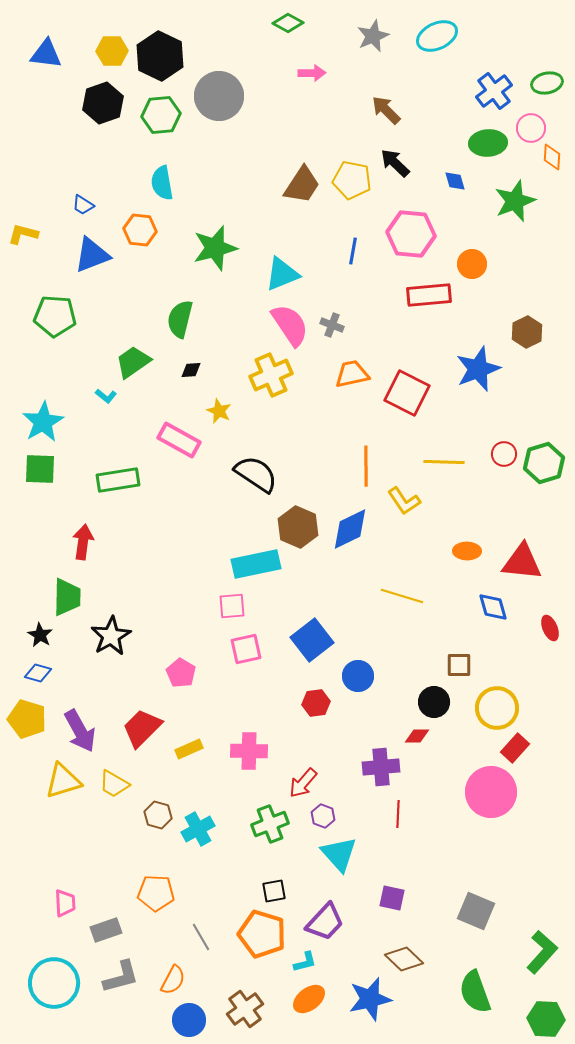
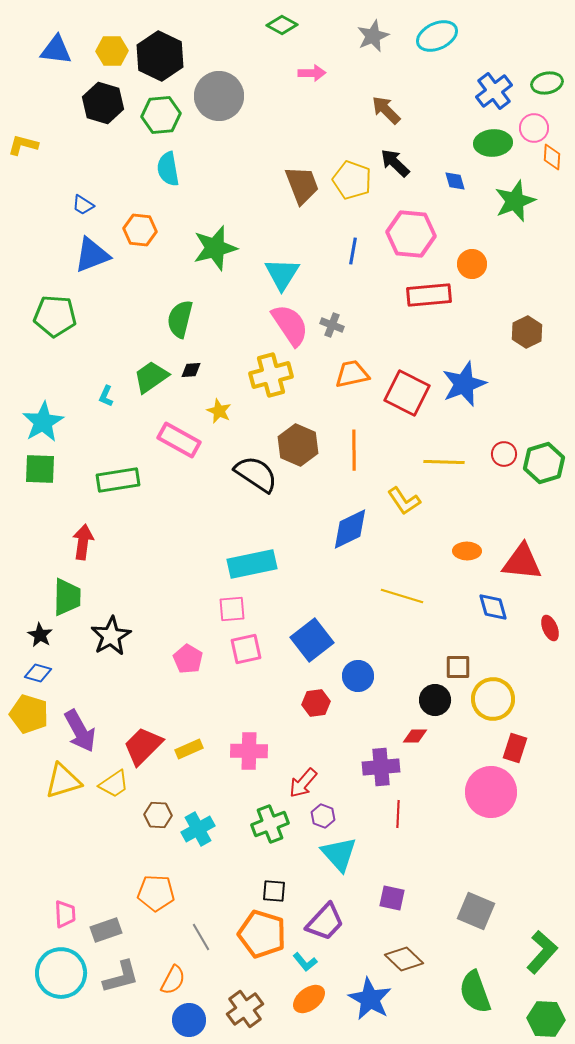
green diamond at (288, 23): moved 6 px left, 2 px down
blue triangle at (46, 54): moved 10 px right, 4 px up
black hexagon at (103, 103): rotated 24 degrees counterclockwise
pink circle at (531, 128): moved 3 px right
green ellipse at (488, 143): moved 5 px right
yellow pentagon at (352, 180): rotated 9 degrees clockwise
cyan semicircle at (162, 183): moved 6 px right, 14 px up
brown trapezoid at (302, 185): rotated 54 degrees counterclockwise
yellow L-shape at (23, 234): moved 89 px up
cyan triangle at (282, 274): rotated 36 degrees counterclockwise
green trapezoid at (133, 362): moved 18 px right, 15 px down
blue star at (478, 369): moved 14 px left, 15 px down
yellow cross at (271, 375): rotated 9 degrees clockwise
cyan L-shape at (106, 396): rotated 75 degrees clockwise
orange line at (366, 466): moved 12 px left, 16 px up
brown hexagon at (298, 527): moved 82 px up
cyan rectangle at (256, 564): moved 4 px left
pink square at (232, 606): moved 3 px down
brown square at (459, 665): moved 1 px left, 2 px down
pink pentagon at (181, 673): moved 7 px right, 14 px up
black circle at (434, 702): moved 1 px right, 2 px up
yellow circle at (497, 708): moved 4 px left, 9 px up
yellow pentagon at (27, 719): moved 2 px right, 5 px up
red trapezoid at (142, 728): moved 1 px right, 18 px down
red diamond at (417, 736): moved 2 px left
red rectangle at (515, 748): rotated 24 degrees counterclockwise
yellow trapezoid at (114, 784): rotated 64 degrees counterclockwise
brown hexagon at (158, 815): rotated 12 degrees counterclockwise
black square at (274, 891): rotated 15 degrees clockwise
pink trapezoid at (65, 903): moved 11 px down
cyan L-shape at (305, 962): rotated 65 degrees clockwise
cyan circle at (54, 983): moved 7 px right, 10 px up
blue star at (370, 999): rotated 30 degrees counterclockwise
